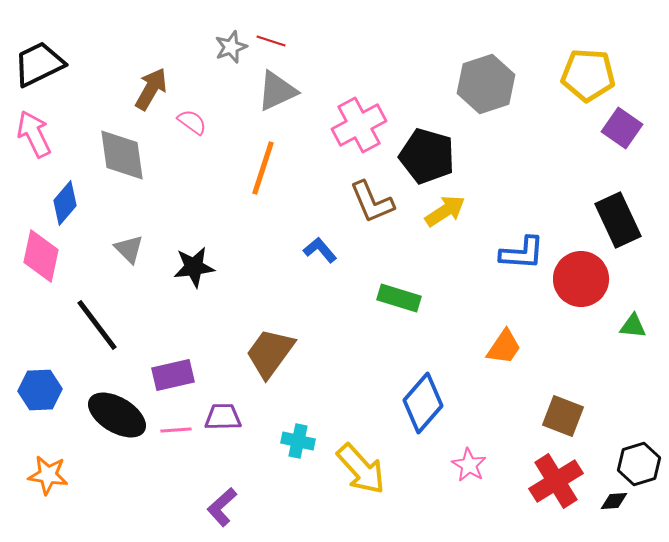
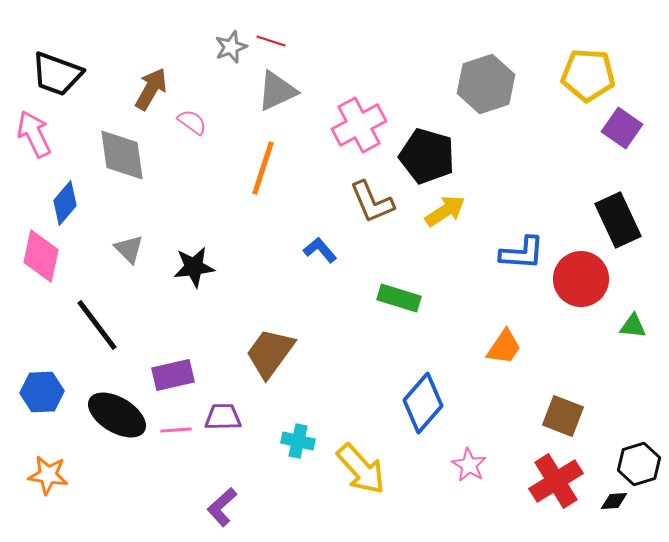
black trapezoid at (39, 64): moved 18 px right, 10 px down; rotated 134 degrees counterclockwise
blue hexagon at (40, 390): moved 2 px right, 2 px down
